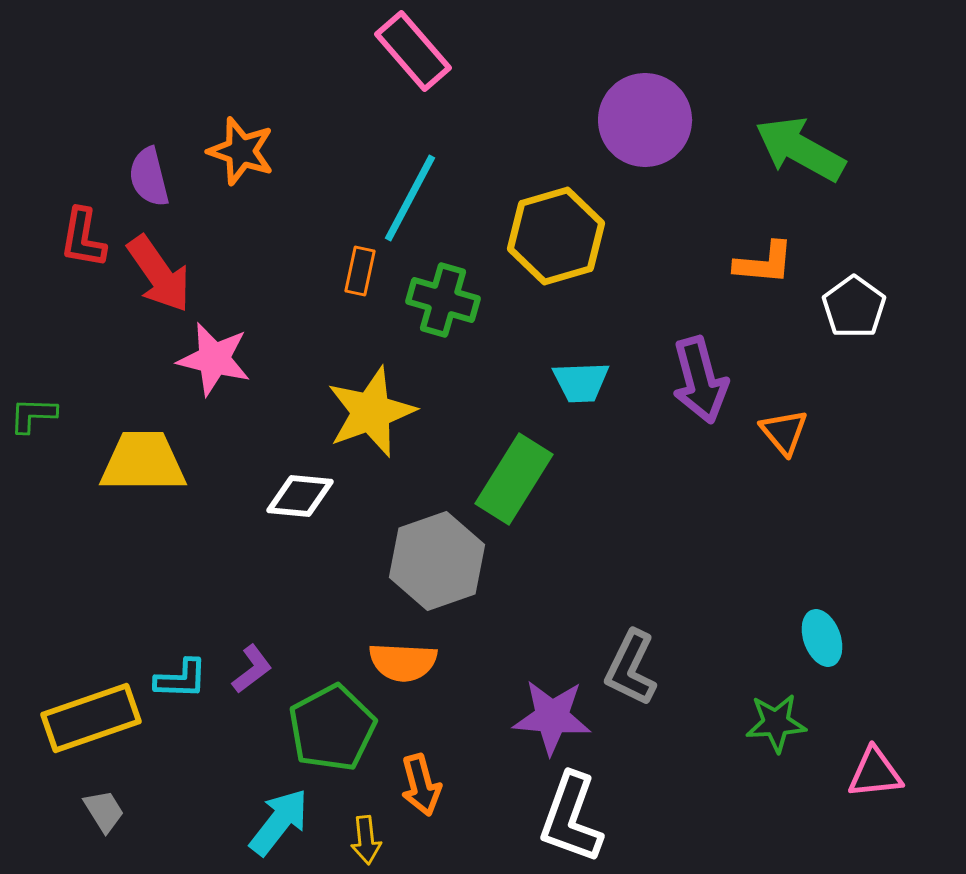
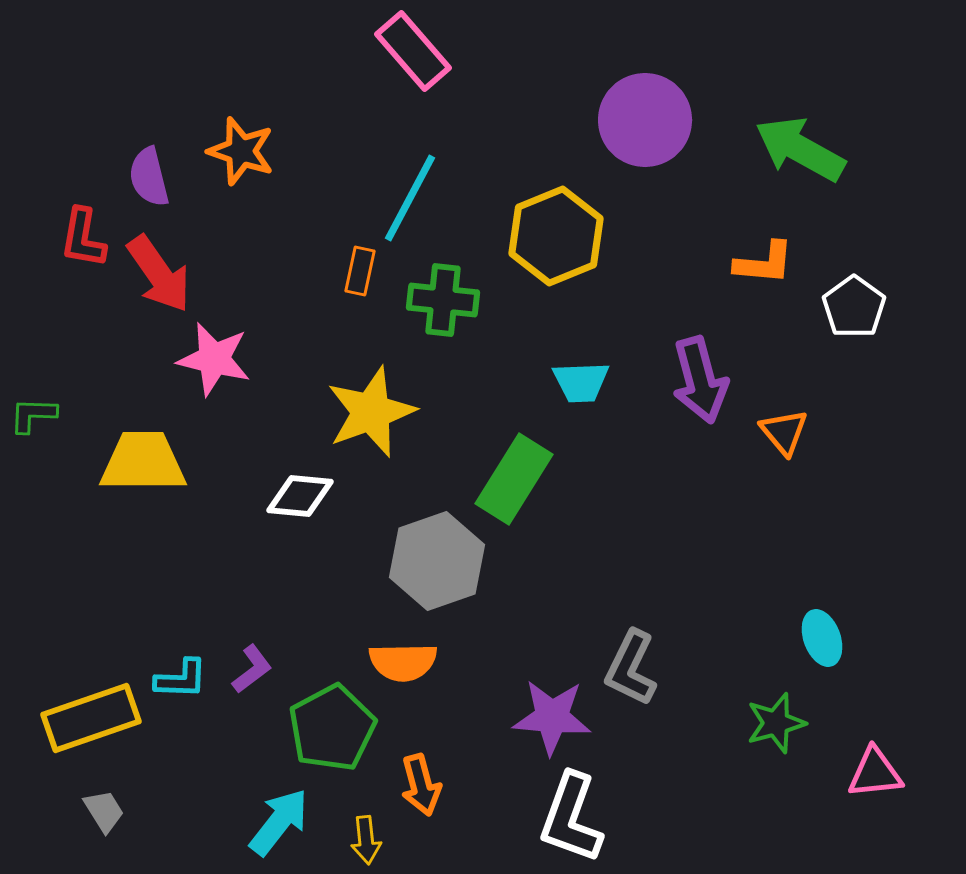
yellow hexagon: rotated 6 degrees counterclockwise
green cross: rotated 10 degrees counterclockwise
orange semicircle: rotated 4 degrees counterclockwise
green star: rotated 12 degrees counterclockwise
